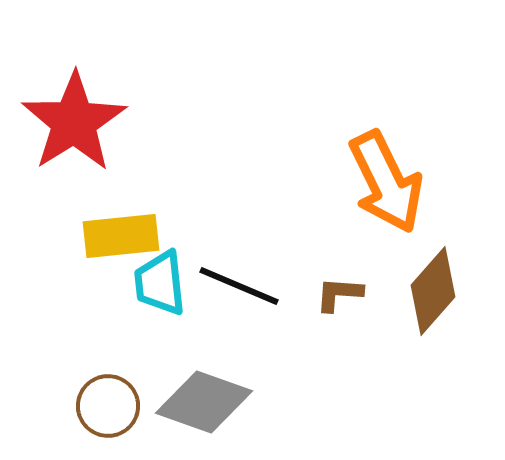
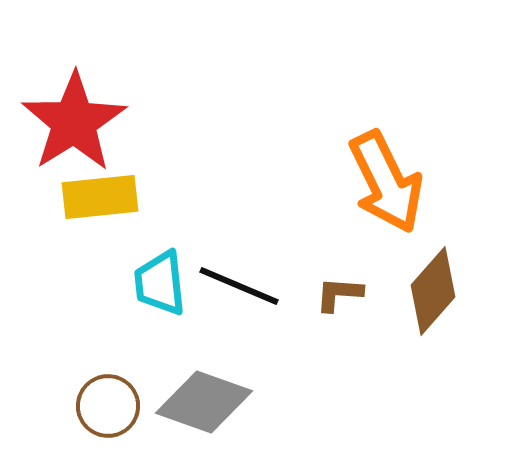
yellow rectangle: moved 21 px left, 39 px up
